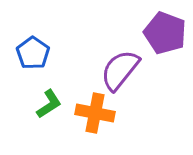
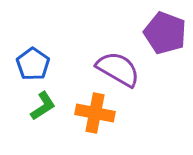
blue pentagon: moved 11 px down
purple semicircle: moved 2 px left, 1 px up; rotated 81 degrees clockwise
green L-shape: moved 6 px left, 2 px down
